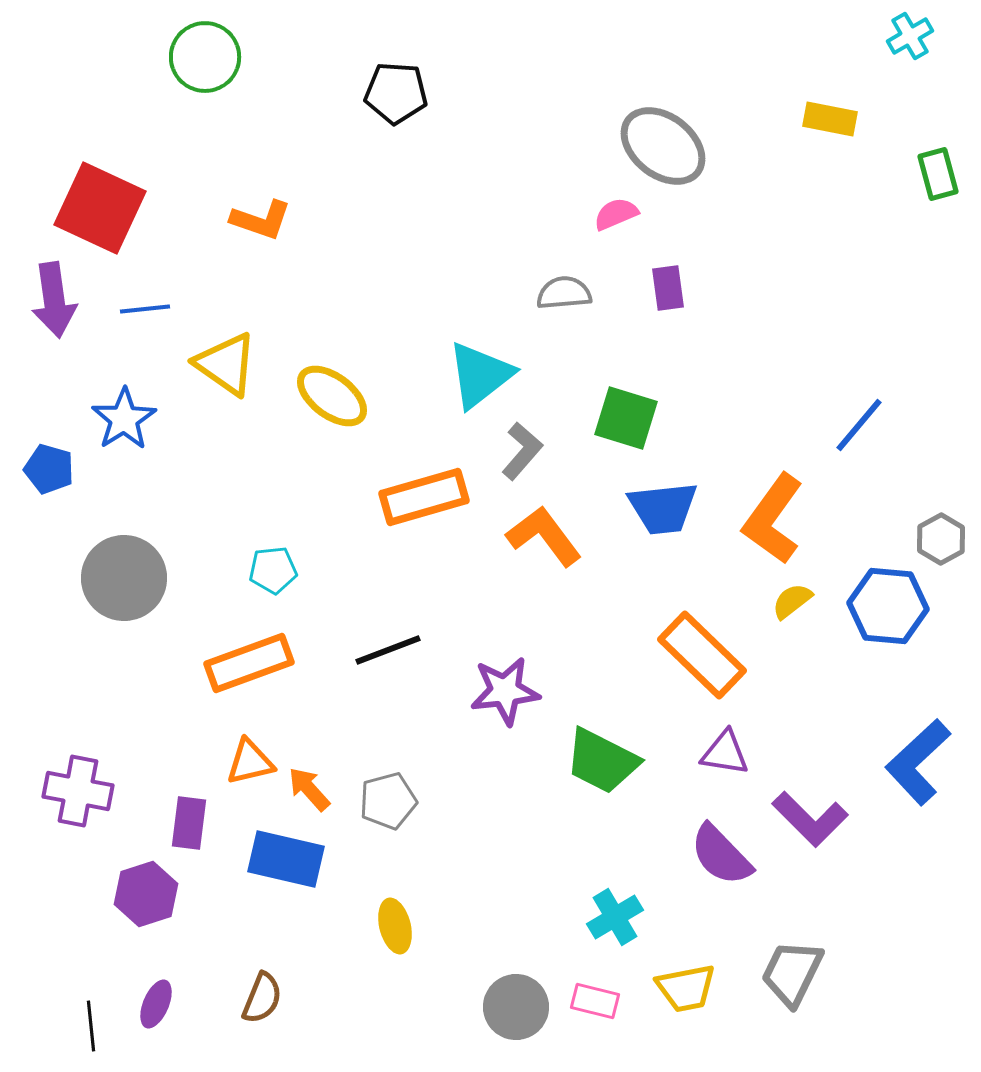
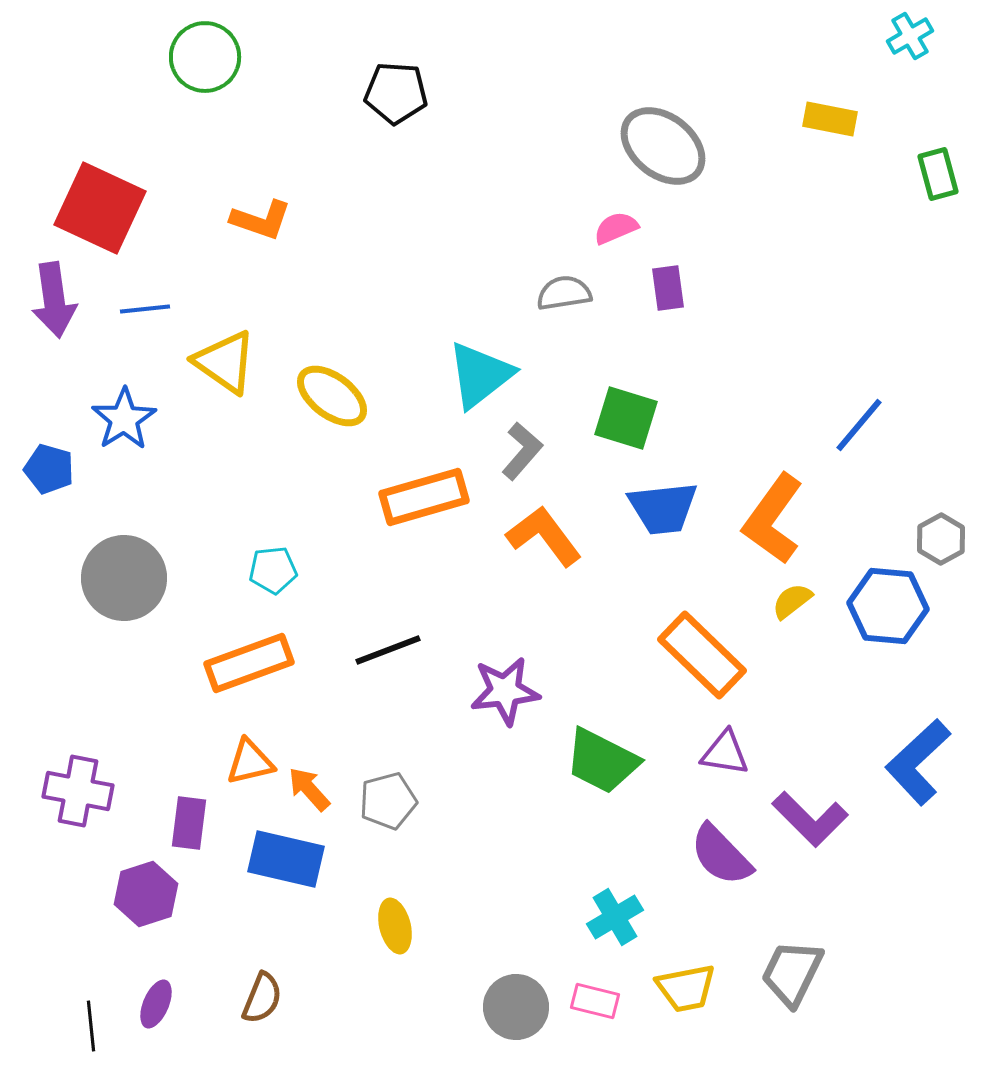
pink semicircle at (616, 214): moved 14 px down
gray semicircle at (564, 293): rotated 4 degrees counterclockwise
yellow triangle at (226, 364): moved 1 px left, 2 px up
